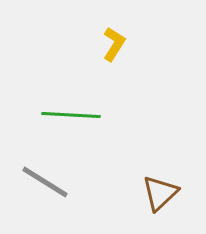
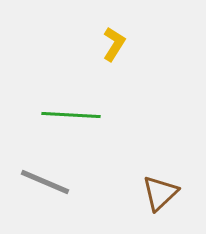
gray line: rotated 9 degrees counterclockwise
